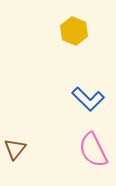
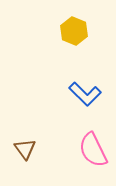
blue L-shape: moved 3 px left, 5 px up
brown triangle: moved 10 px right; rotated 15 degrees counterclockwise
